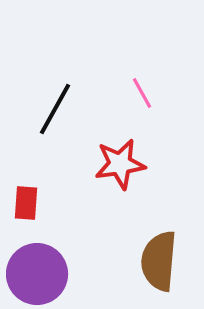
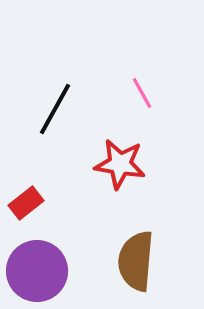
red star: rotated 18 degrees clockwise
red rectangle: rotated 48 degrees clockwise
brown semicircle: moved 23 px left
purple circle: moved 3 px up
